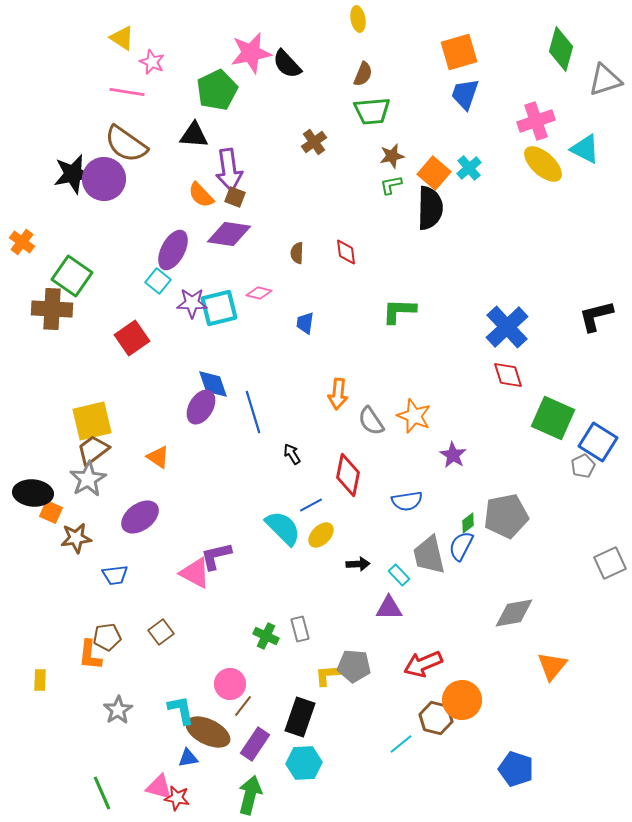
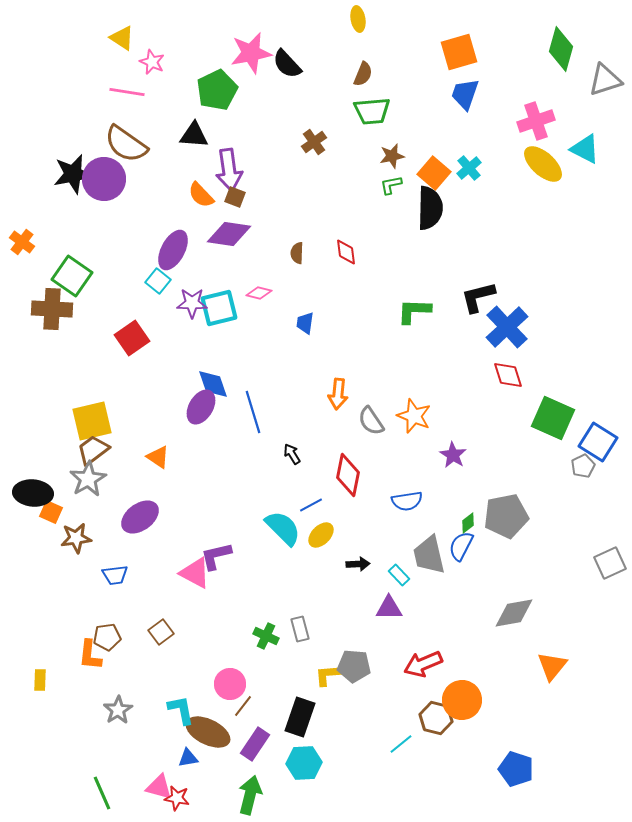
green L-shape at (399, 311): moved 15 px right
black L-shape at (596, 316): moved 118 px left, 19 px up
